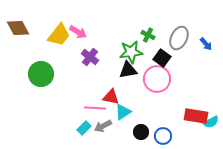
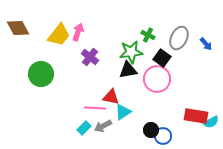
pink arrow: rotated 102 degrees counterclockwise
black circle: moved 10 px right, 2 px up
